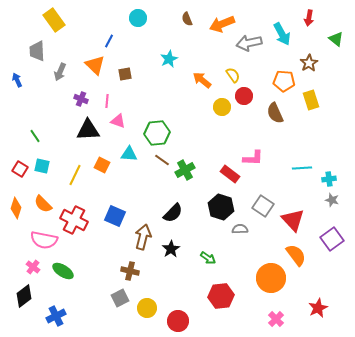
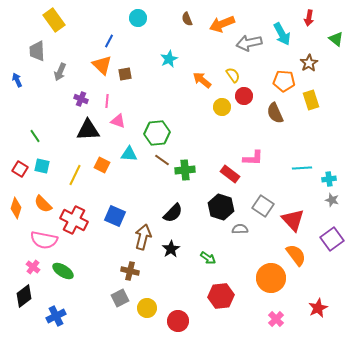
orange triangle at (95, 65): moved 7 px right
green cross at (185, 170): rotated 24 degrees clockwise
